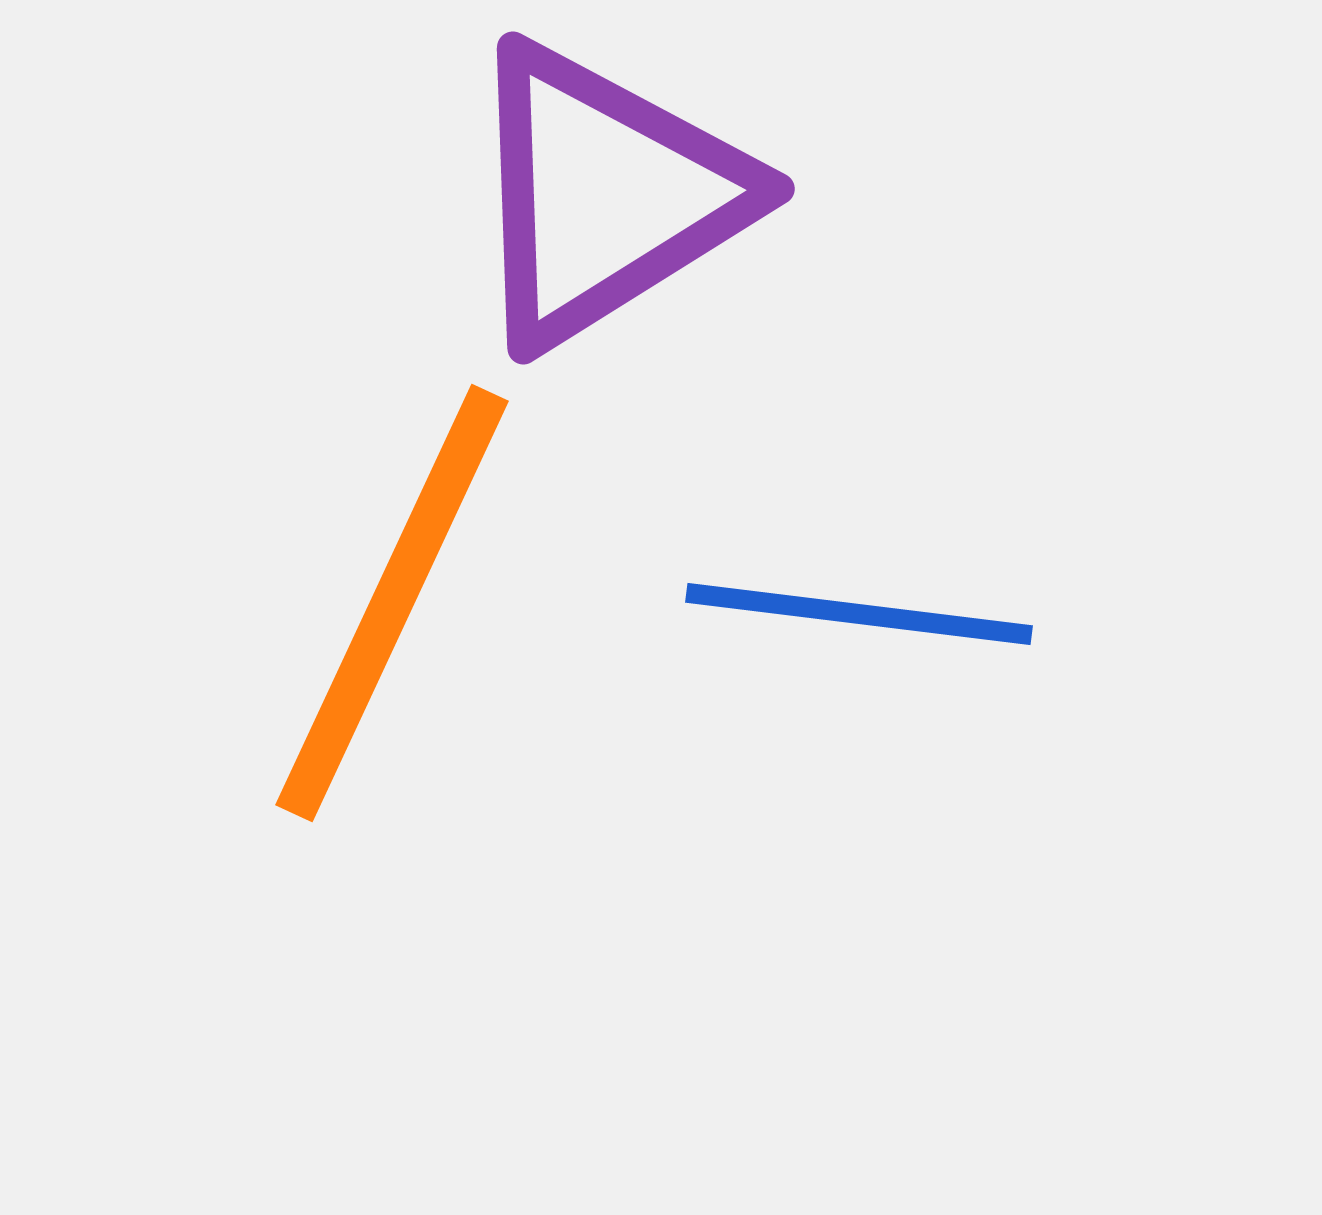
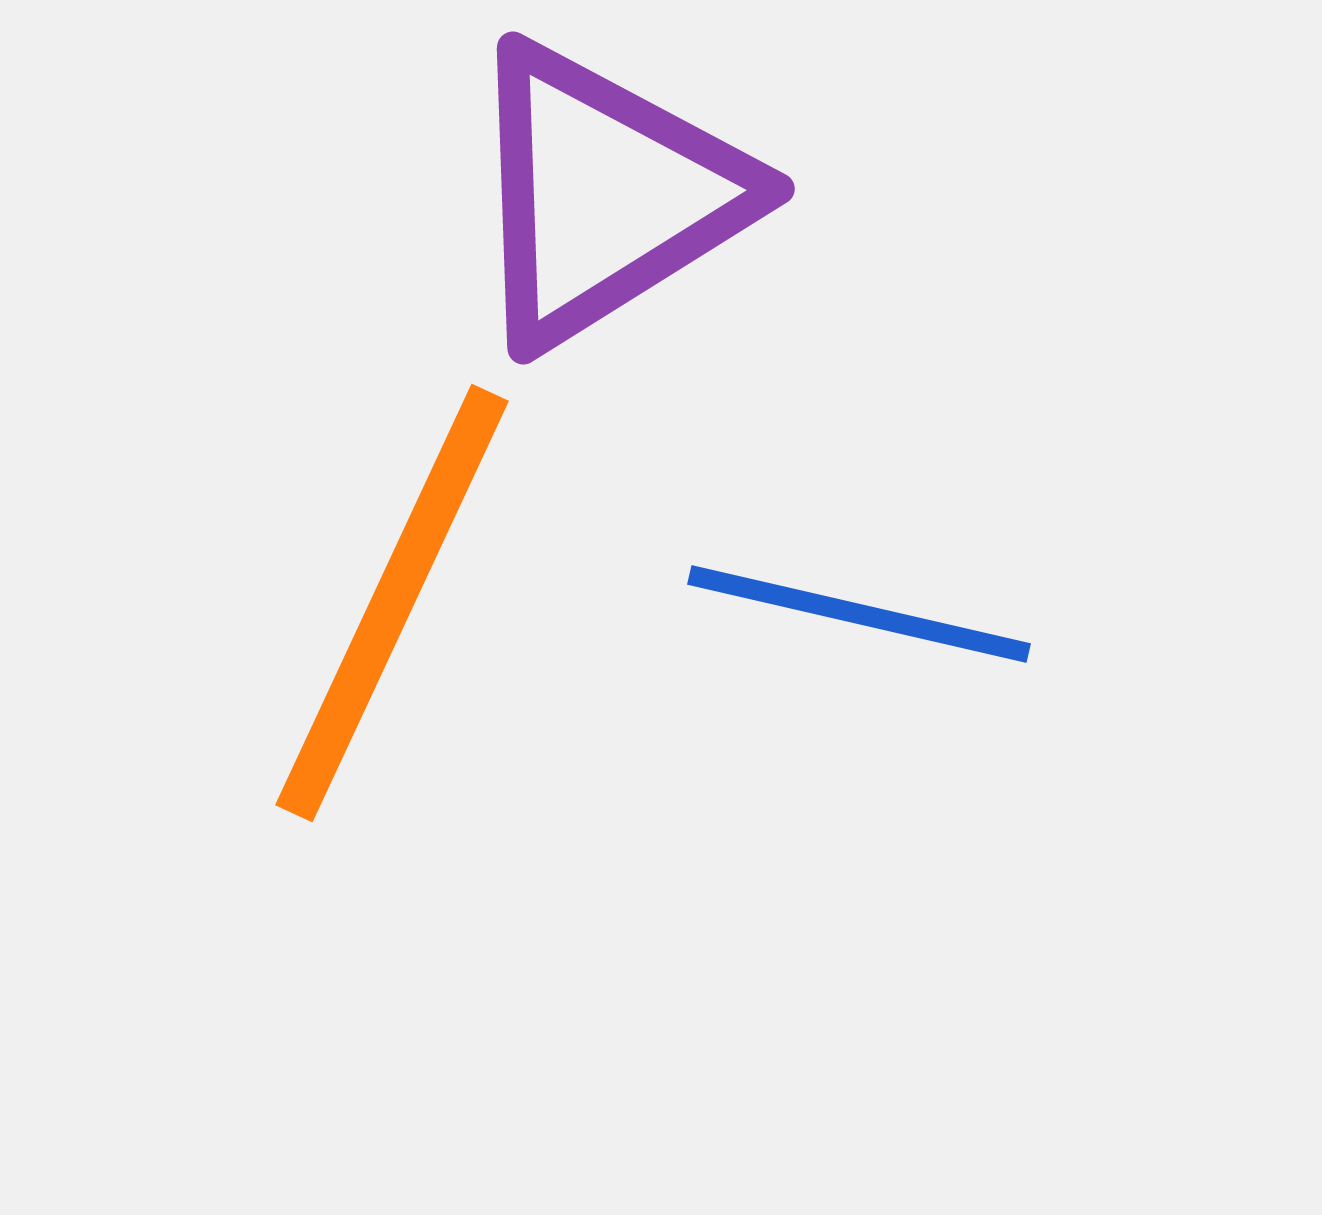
blue line: rotated 6 degrees clockwise
